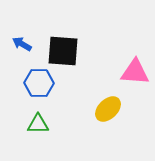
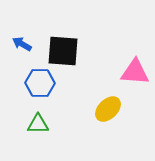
blue hexagon: moved 1 px right
